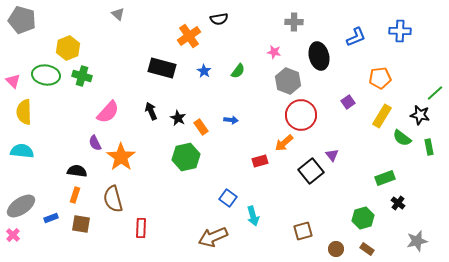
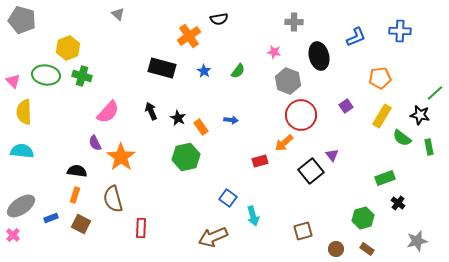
purple square at (348, 102): moved 2 px left, 4 px down
brown square at (81, 224): rotated 18 degrees clockwise
